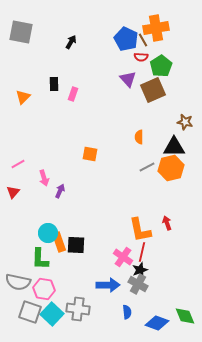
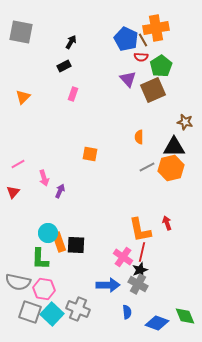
black rectangle at (54, 84): moved 10 px right, 18 px up; rotated 64 degrees clockwise
gray cross at (78, 309): rotated 15 degrees clockwise
